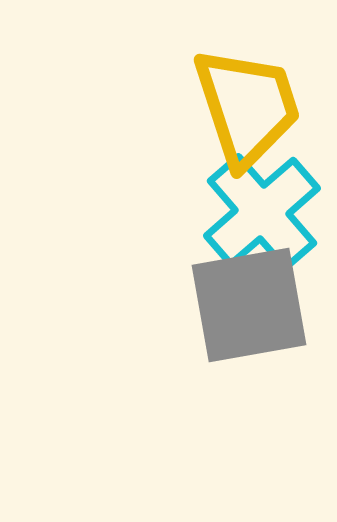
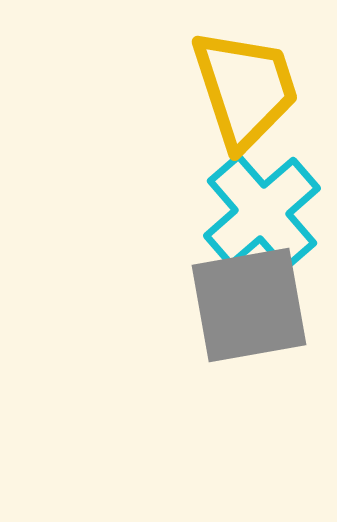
yellow trapezoid: moved 2 px left, 18 px up
